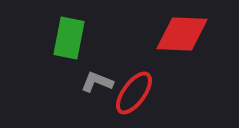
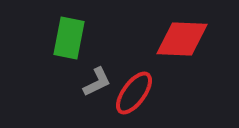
red diamond: moved 5 px down
gray L-shape: rotated 132 degrees clockwise
